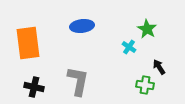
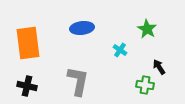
blue ellipse: moved 2 px down
cyan cross: moved 9 px left, 3 px down
black cross: moved 7 px left, 1 px up
